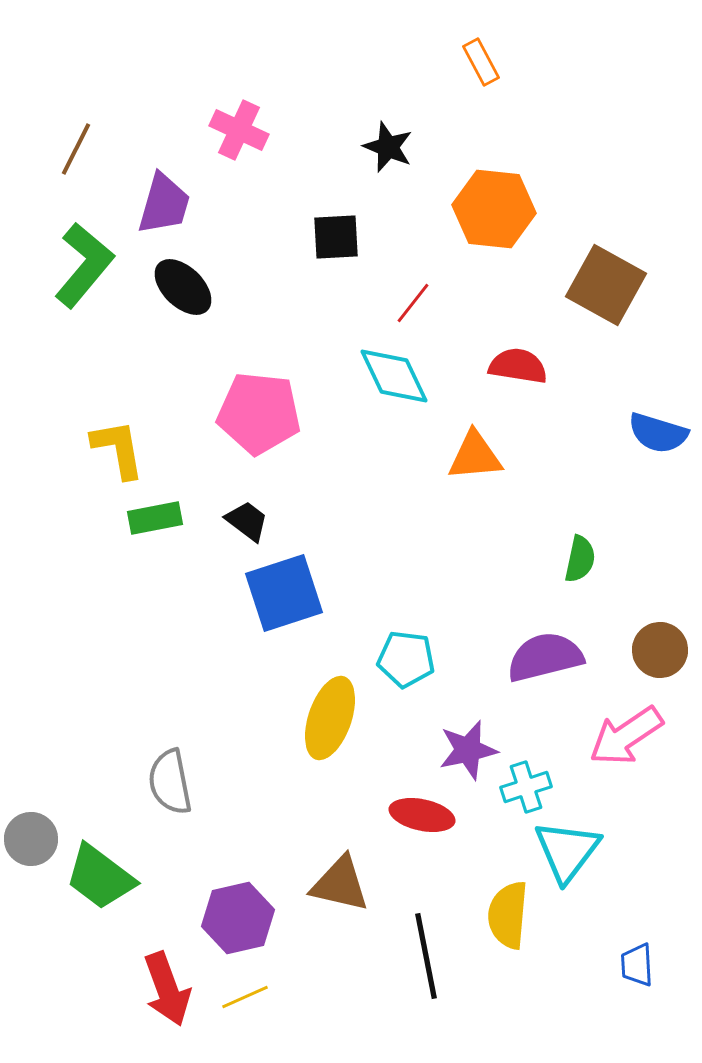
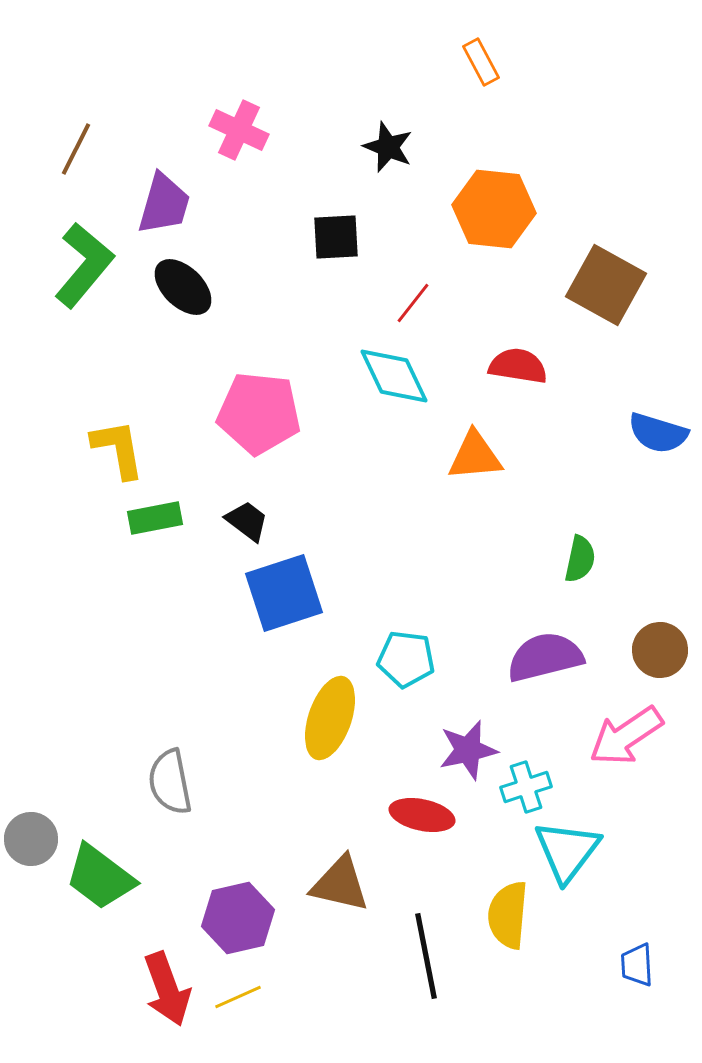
yellow line: moved 7 px left
